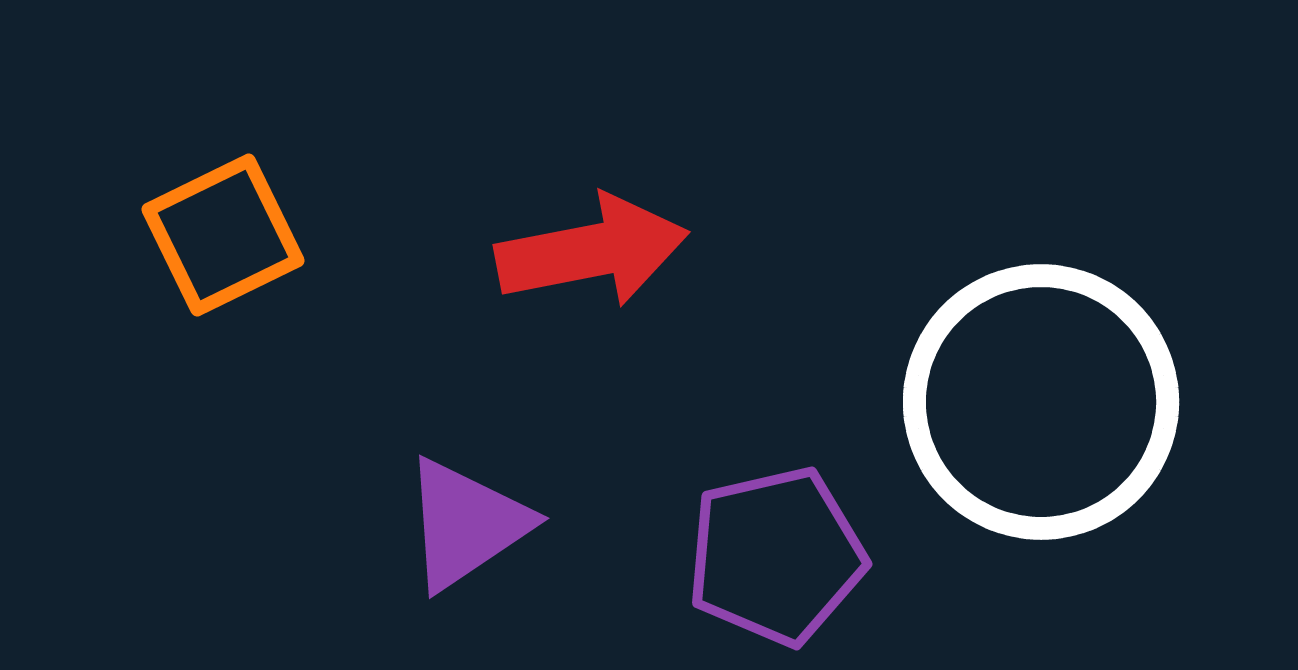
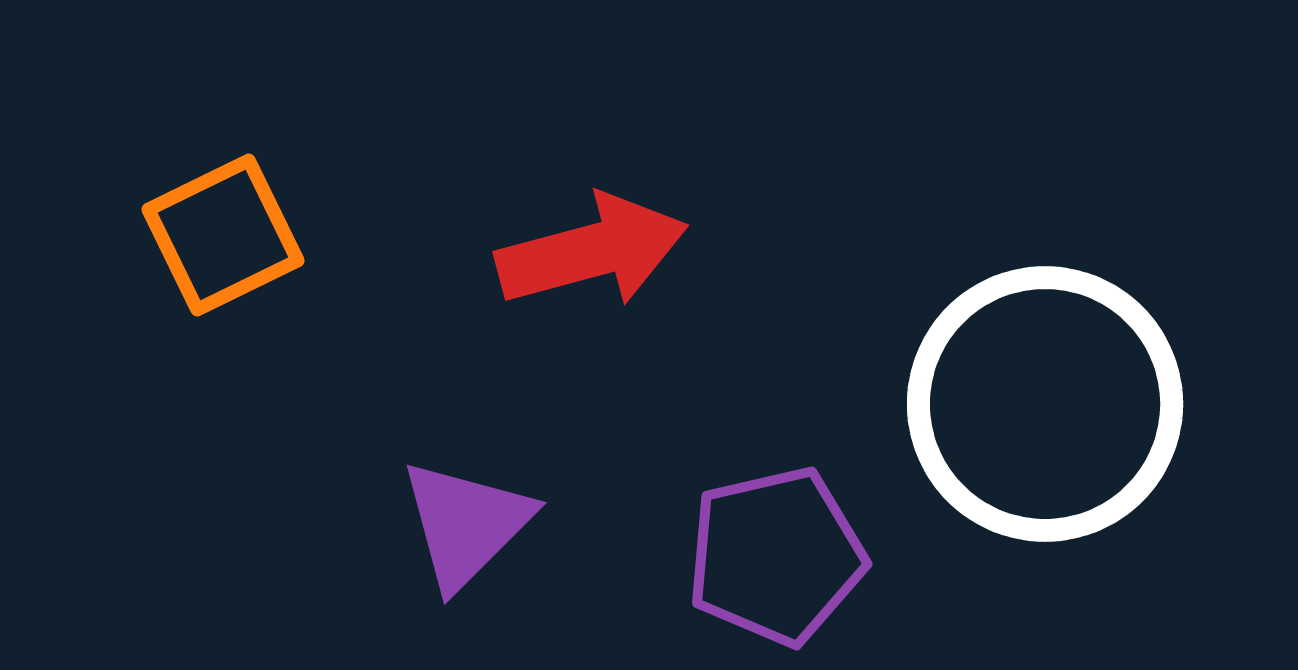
red arrow: rotated 4 degrees counterclockwise
white circle: moved 4 px right, 2 px down
purple triangle: rotated 11 degrees counterclockwise
